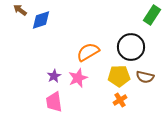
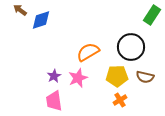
yellow pentagon: moved 2 px left
pink trapezoid: moved 1 px up
